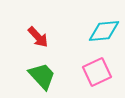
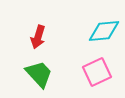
red arrow: rotated 60 degrees clockwise
green trapezoid: moved 3 px left, 2 px up
